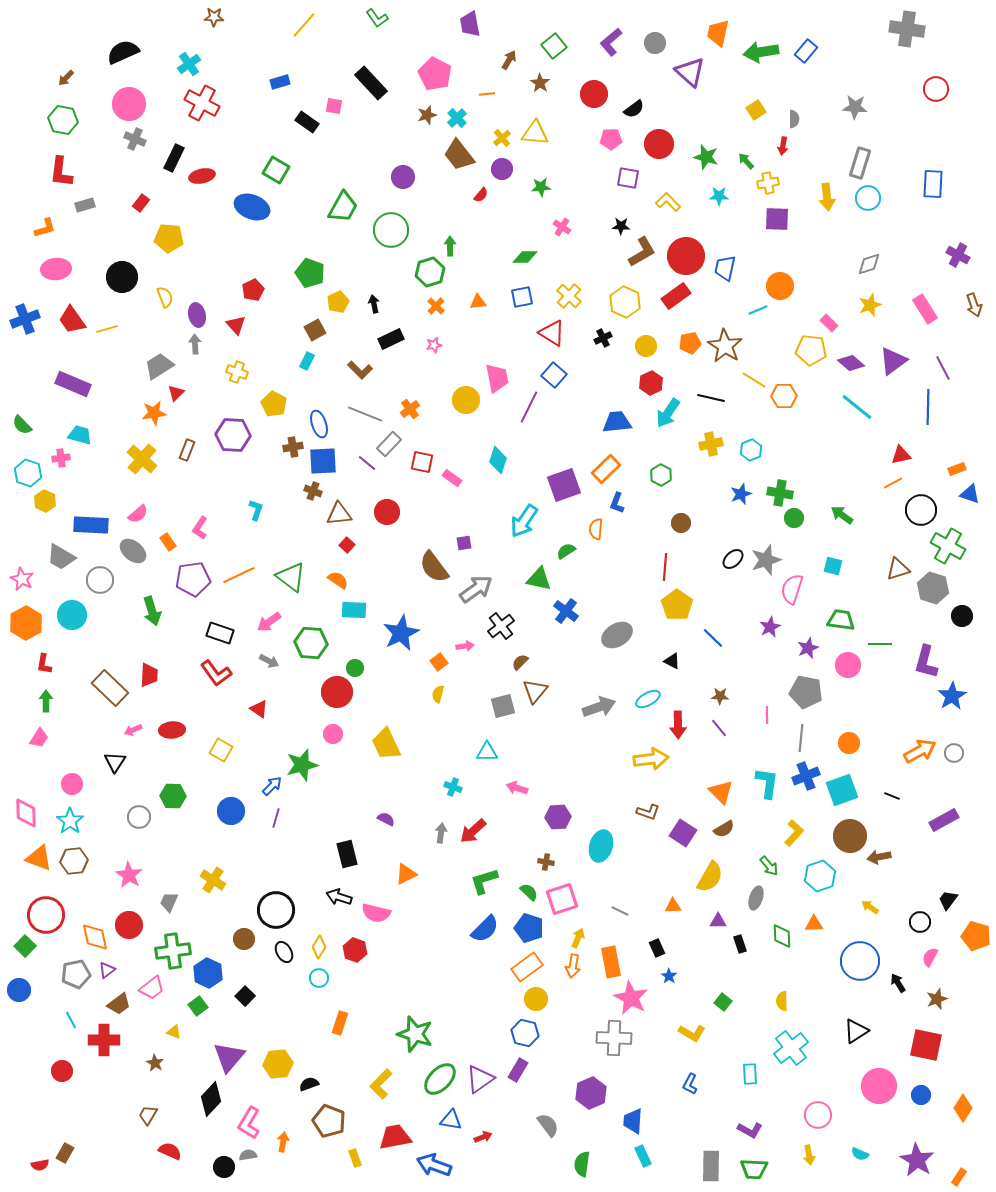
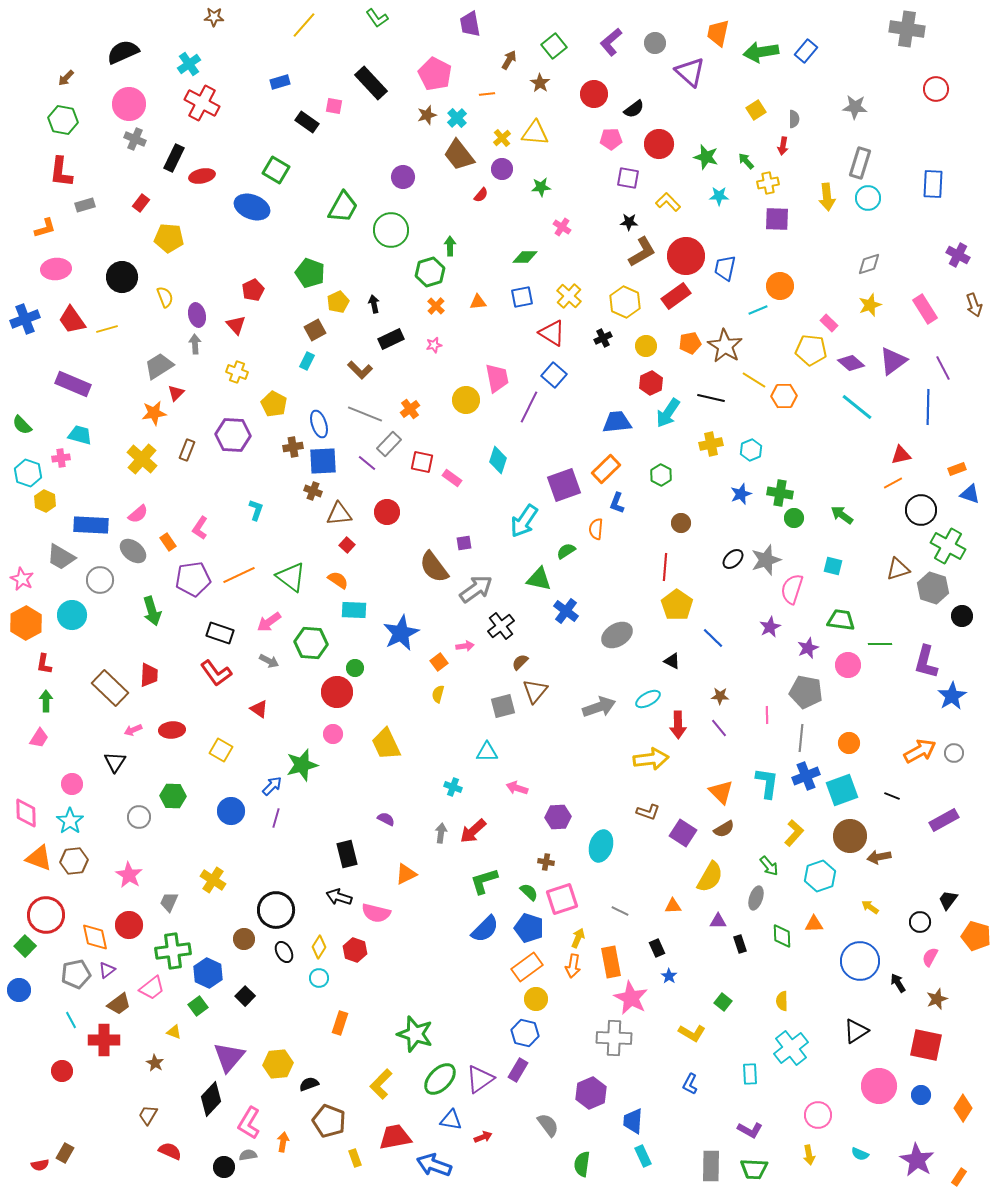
black star at (621, 226): moved 8 px right, 4 px up
